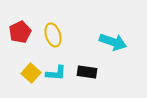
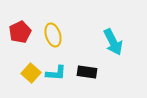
cyan arrow: rotated 44 degrees clockwise
